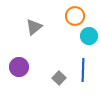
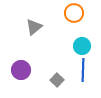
orange circle: moved 1 px left, 3 px up
cyan circle: moved 7 px left, 10 px down
purple circle: moved 2 px right, 3 px down
gray square: moved 2 px left, 2 px down
